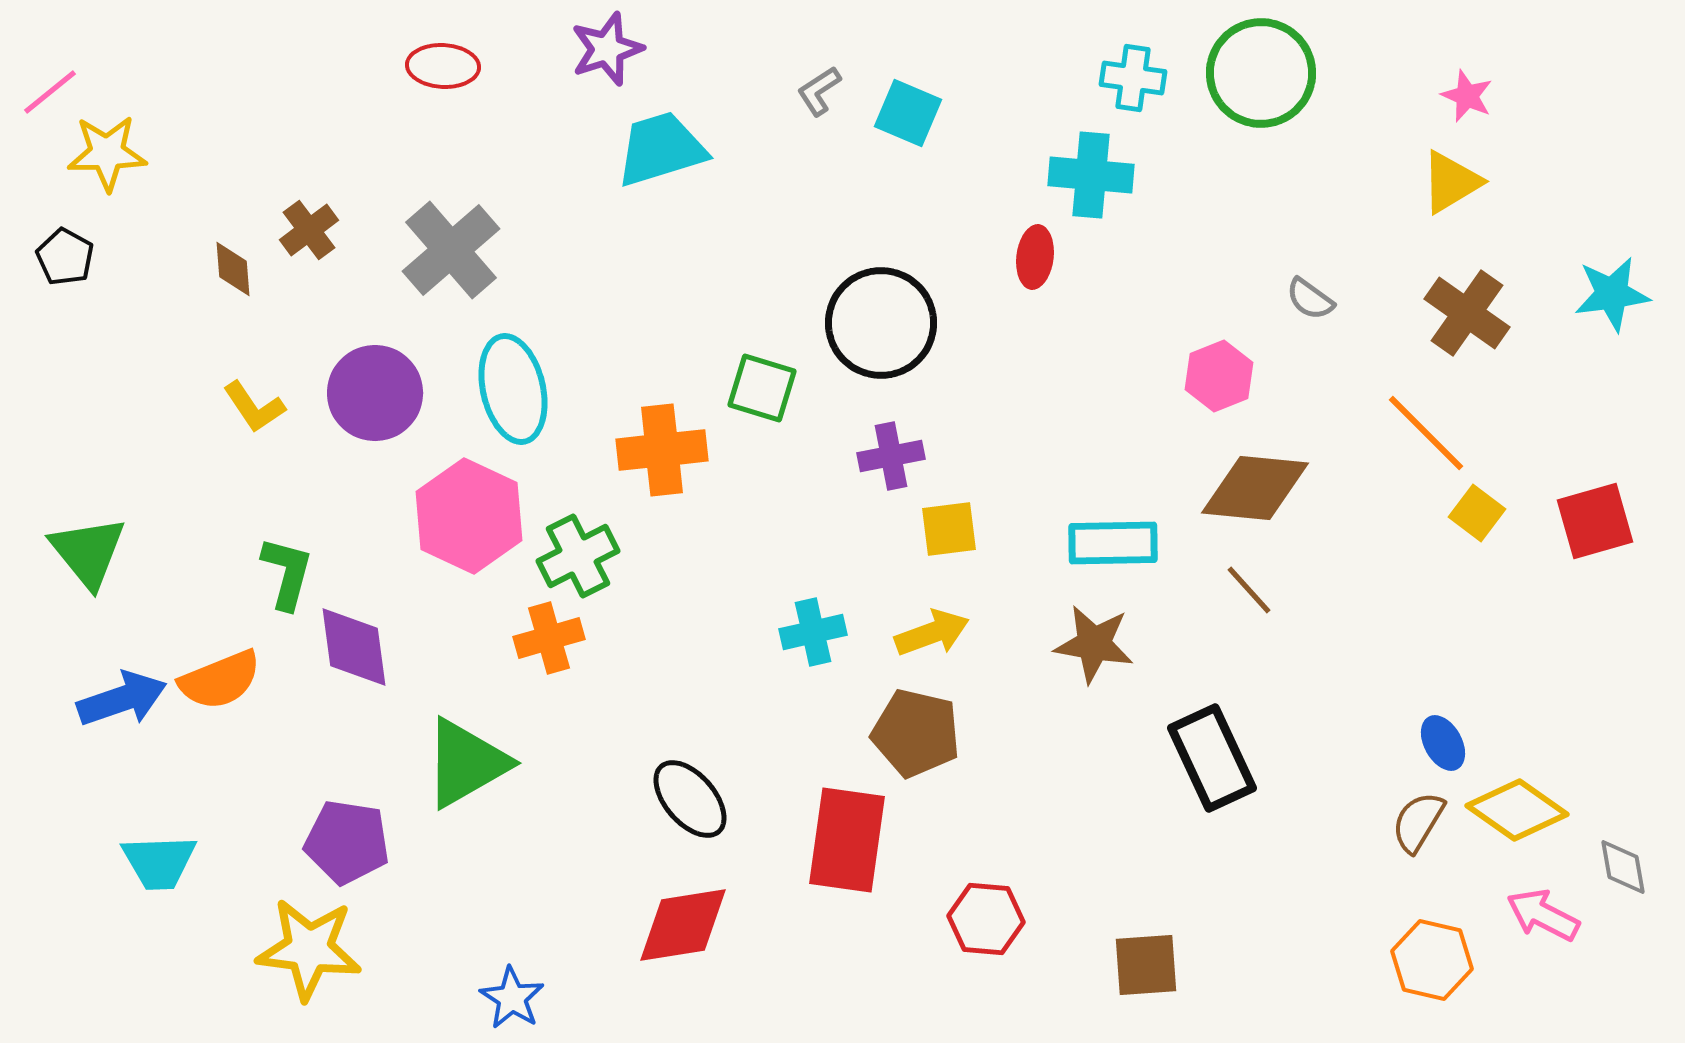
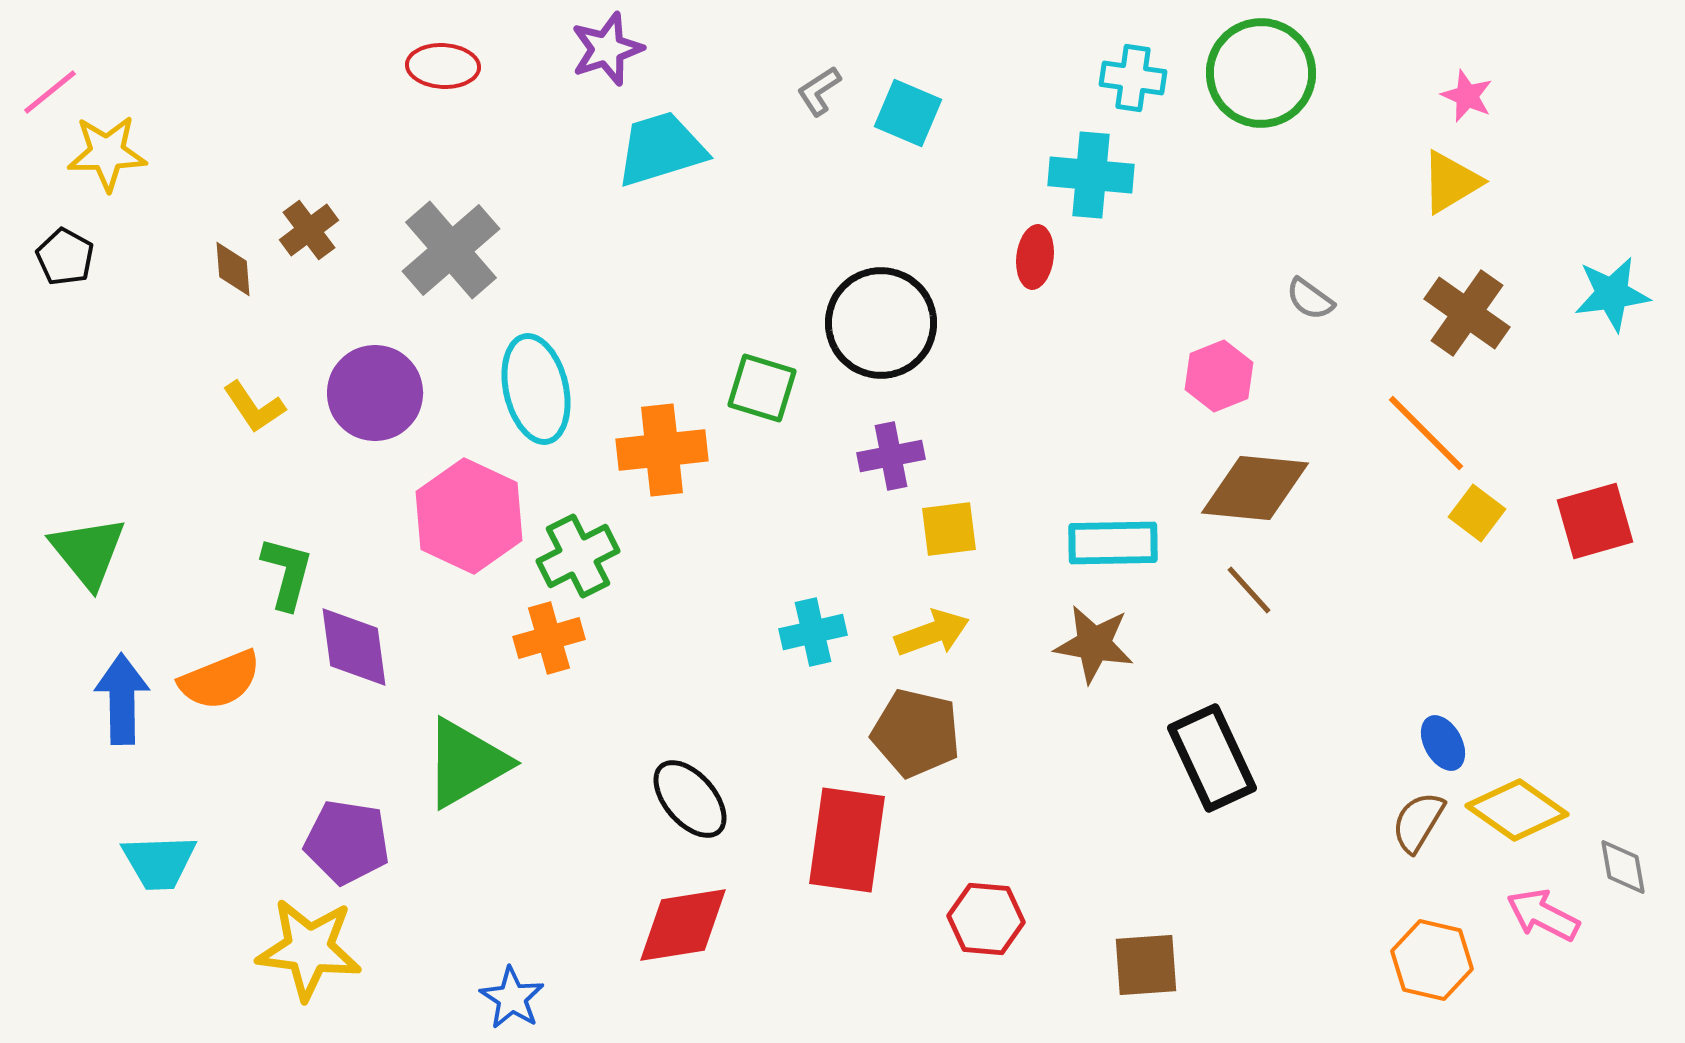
cyan ellipse at (513, 389): moved 23 px right
blue arrow at (122, 699): rotated 72 degrees counterclockwise
